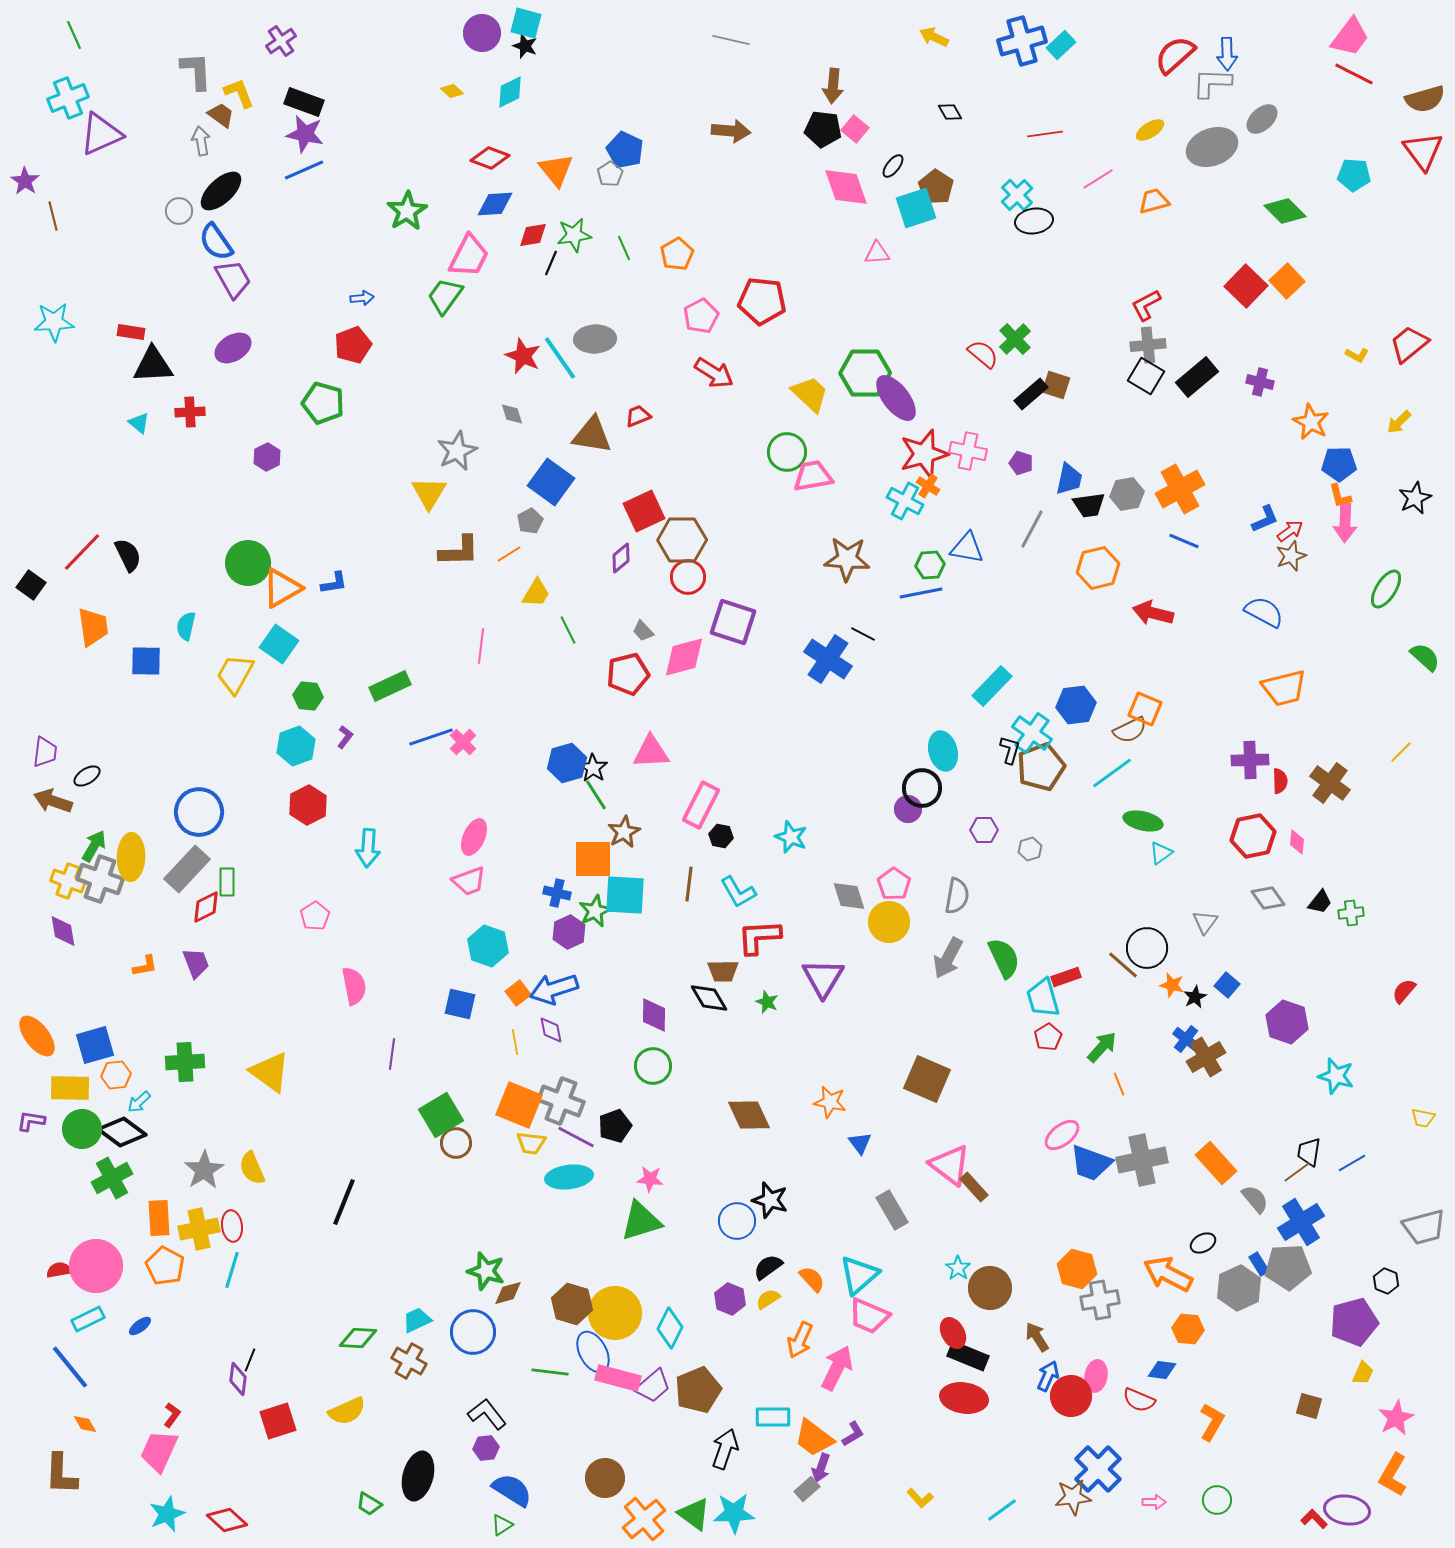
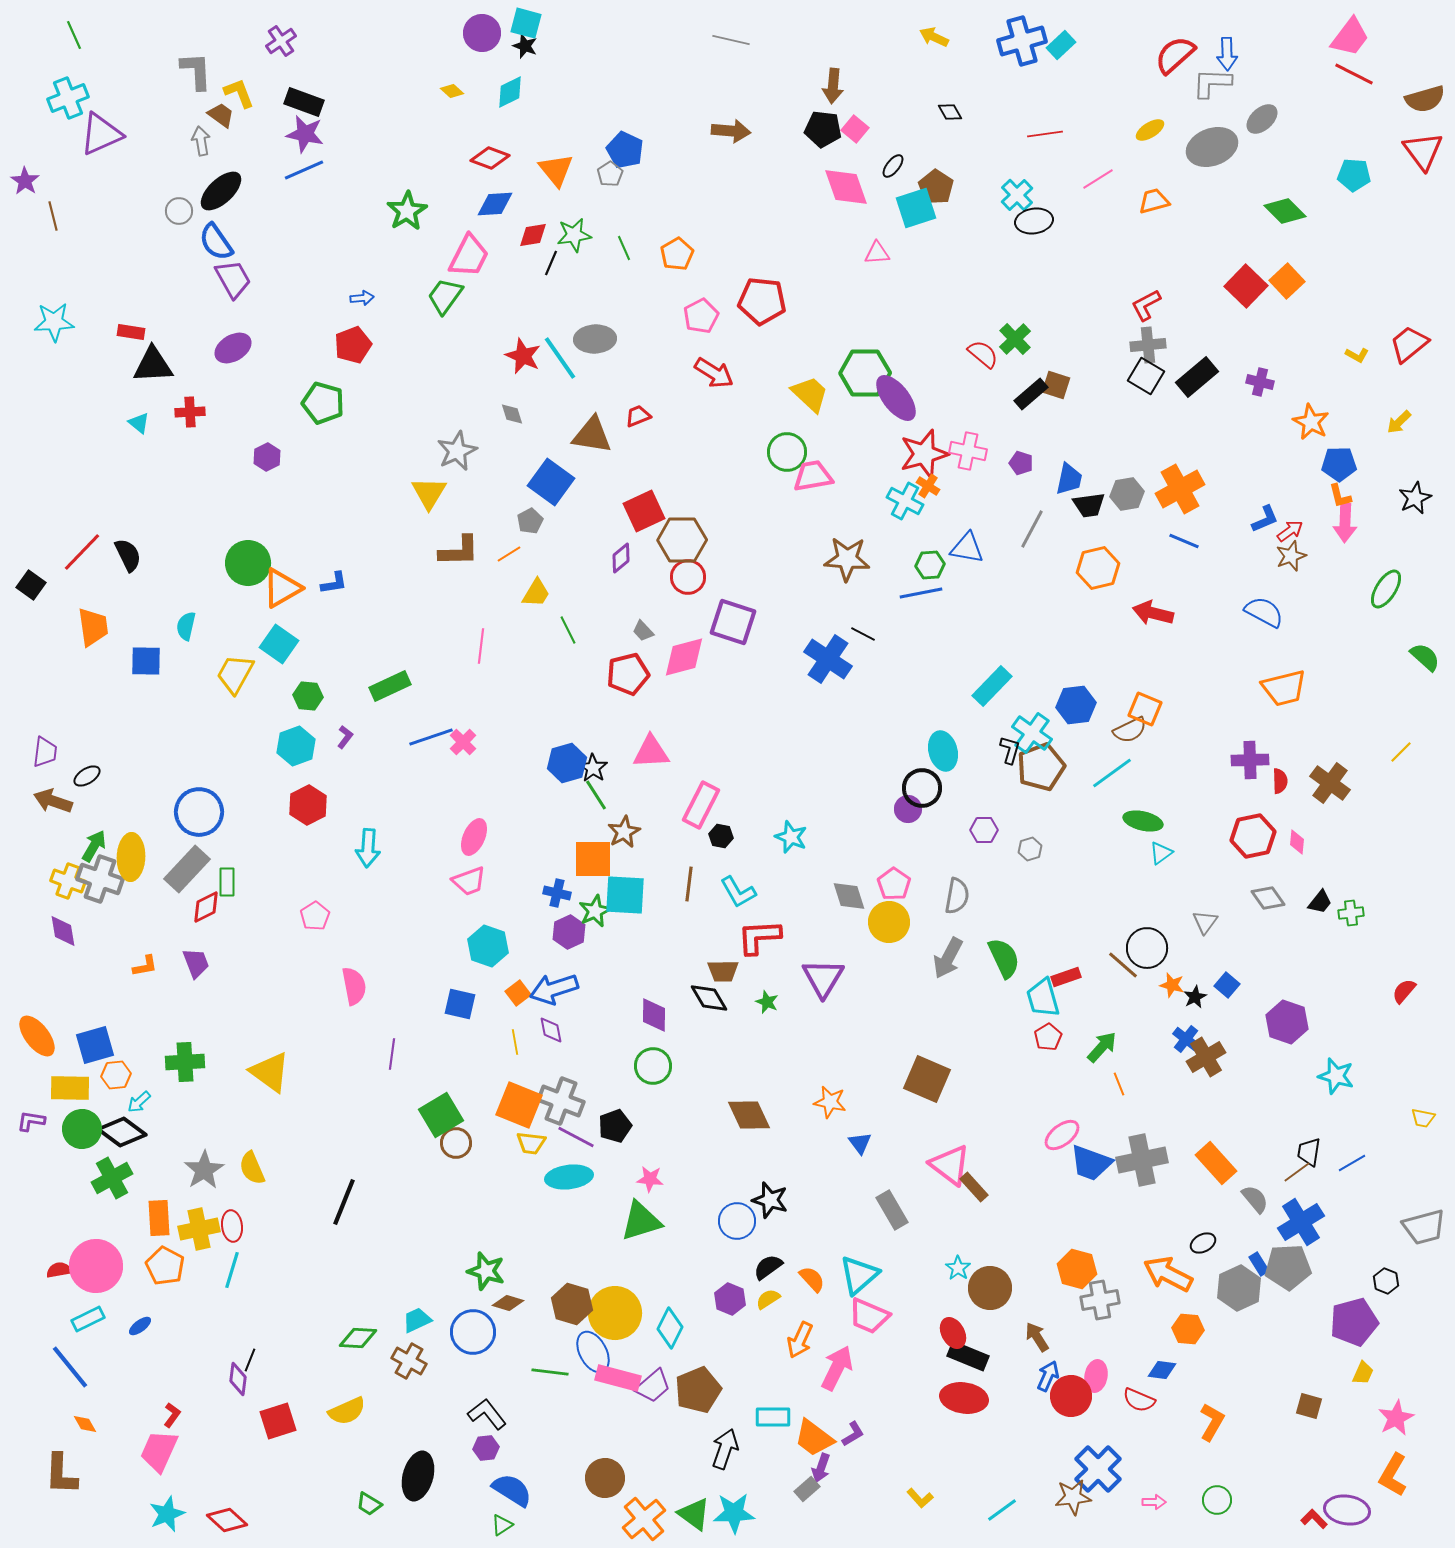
brown diamond at (508, 1293): moved 10 px down; rotated 32 degrees clockwise
